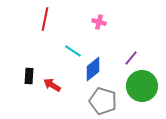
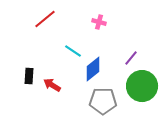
red line: rotated 40 degrees clockwise
gray pentagon: rotated 16 degrees counterclockwise
